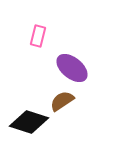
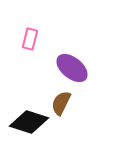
pink rectangle: moved 8 px left, 3 px down
brown semicircle: moved 1 px left, 2 px down; rotated 30 degrees counterclockwise
